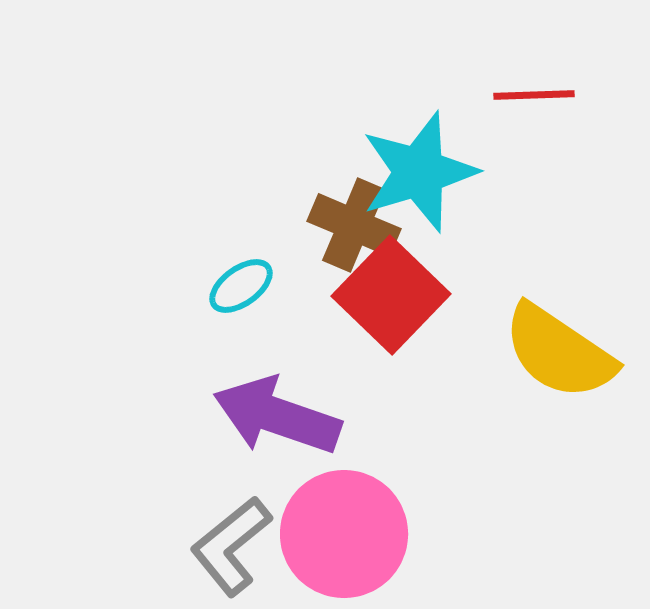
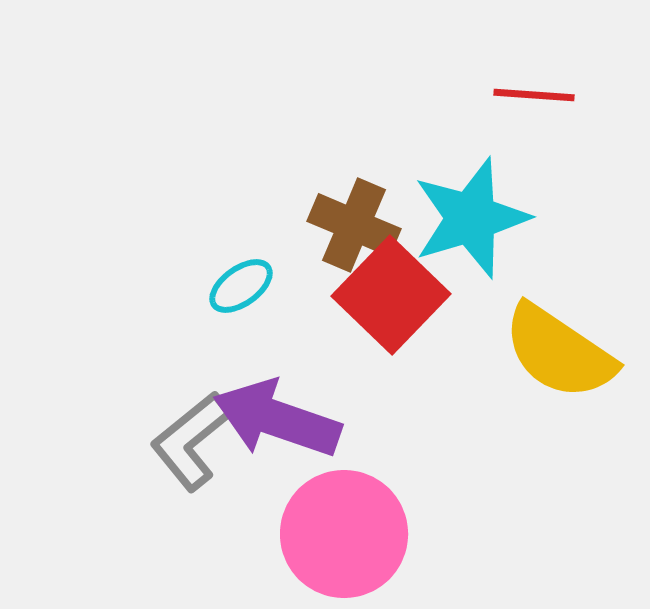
red line: rotated 6 degrees clockwise
cyan star: moved 52 px right, 46 px down
purple arrow: moved 3 px down
gray L-shape: moved 40 px left, 105 px up
